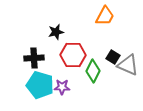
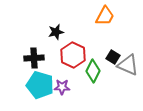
red hexagon: rotated 25 degrees clockwise
